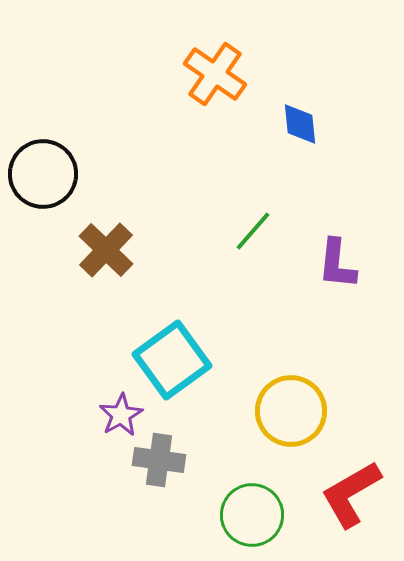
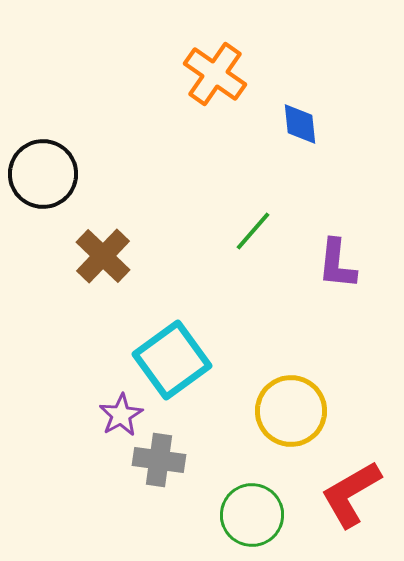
brown cross: moved 3 px left, 6 px down
